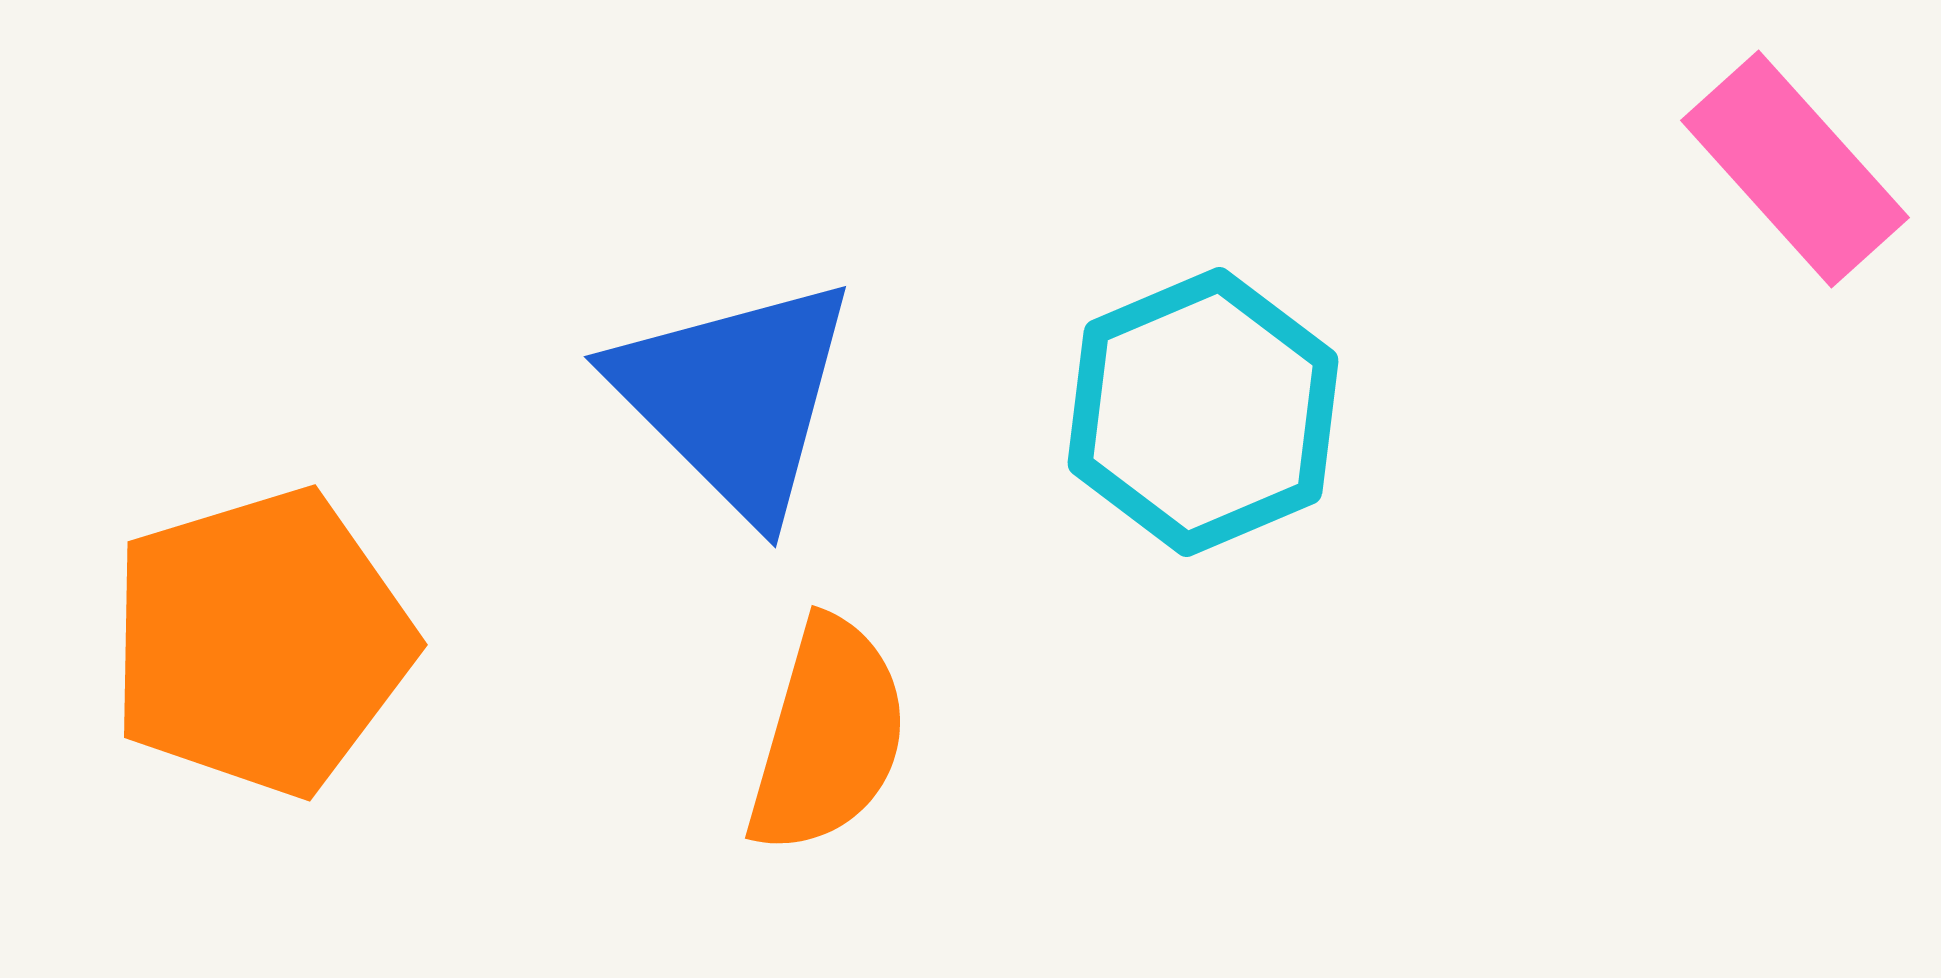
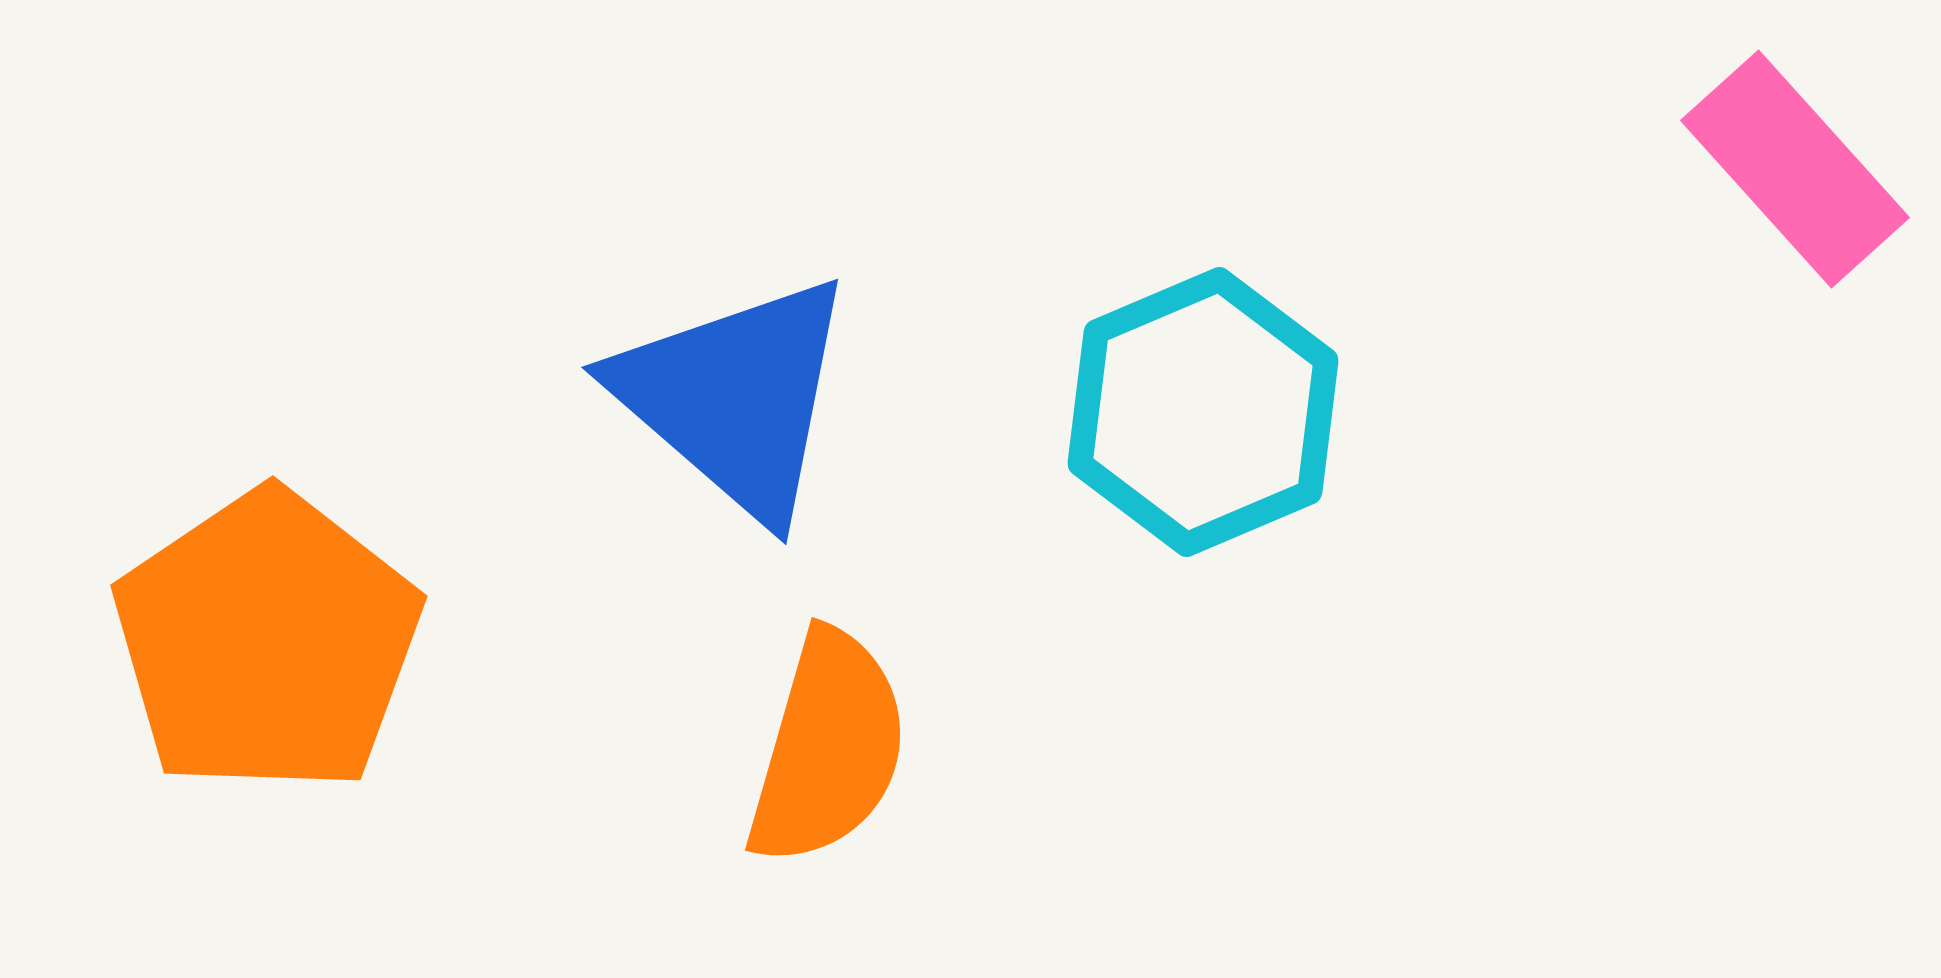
blue triangle: rotated 4 degrees counterclockwise
orange pentagon: moved 6 px right; rotated 17 degrees counterclockwise
orange semicircle: moved 12 px down
